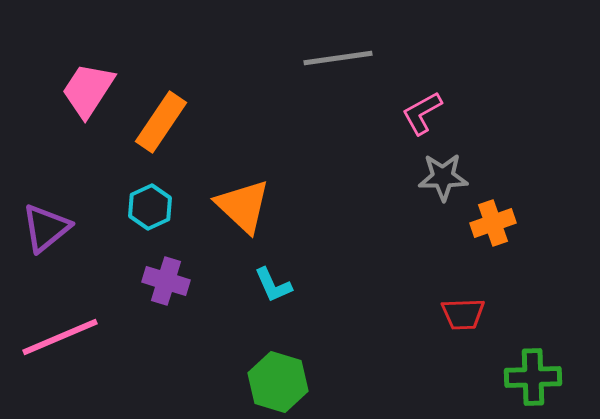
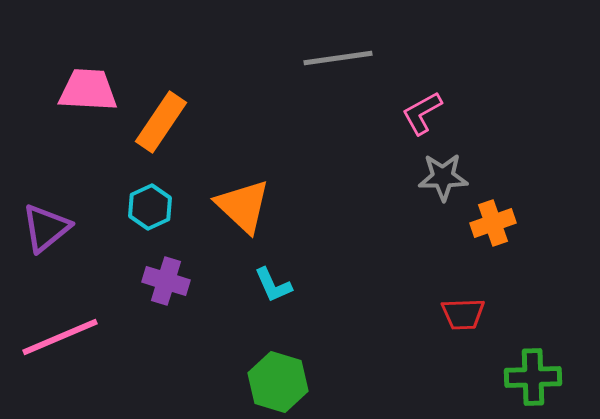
pink trapezoid: rotated 60 degrees clockwise
